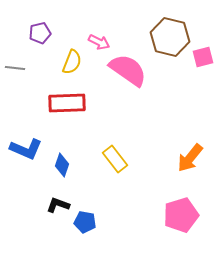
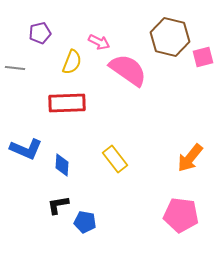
blue diamond: rotated 15 degrees counterclockwise
black L-shape: rotated 30 degrees counterclockwise
pink pentagon: rotated 24 degrees clockwise
